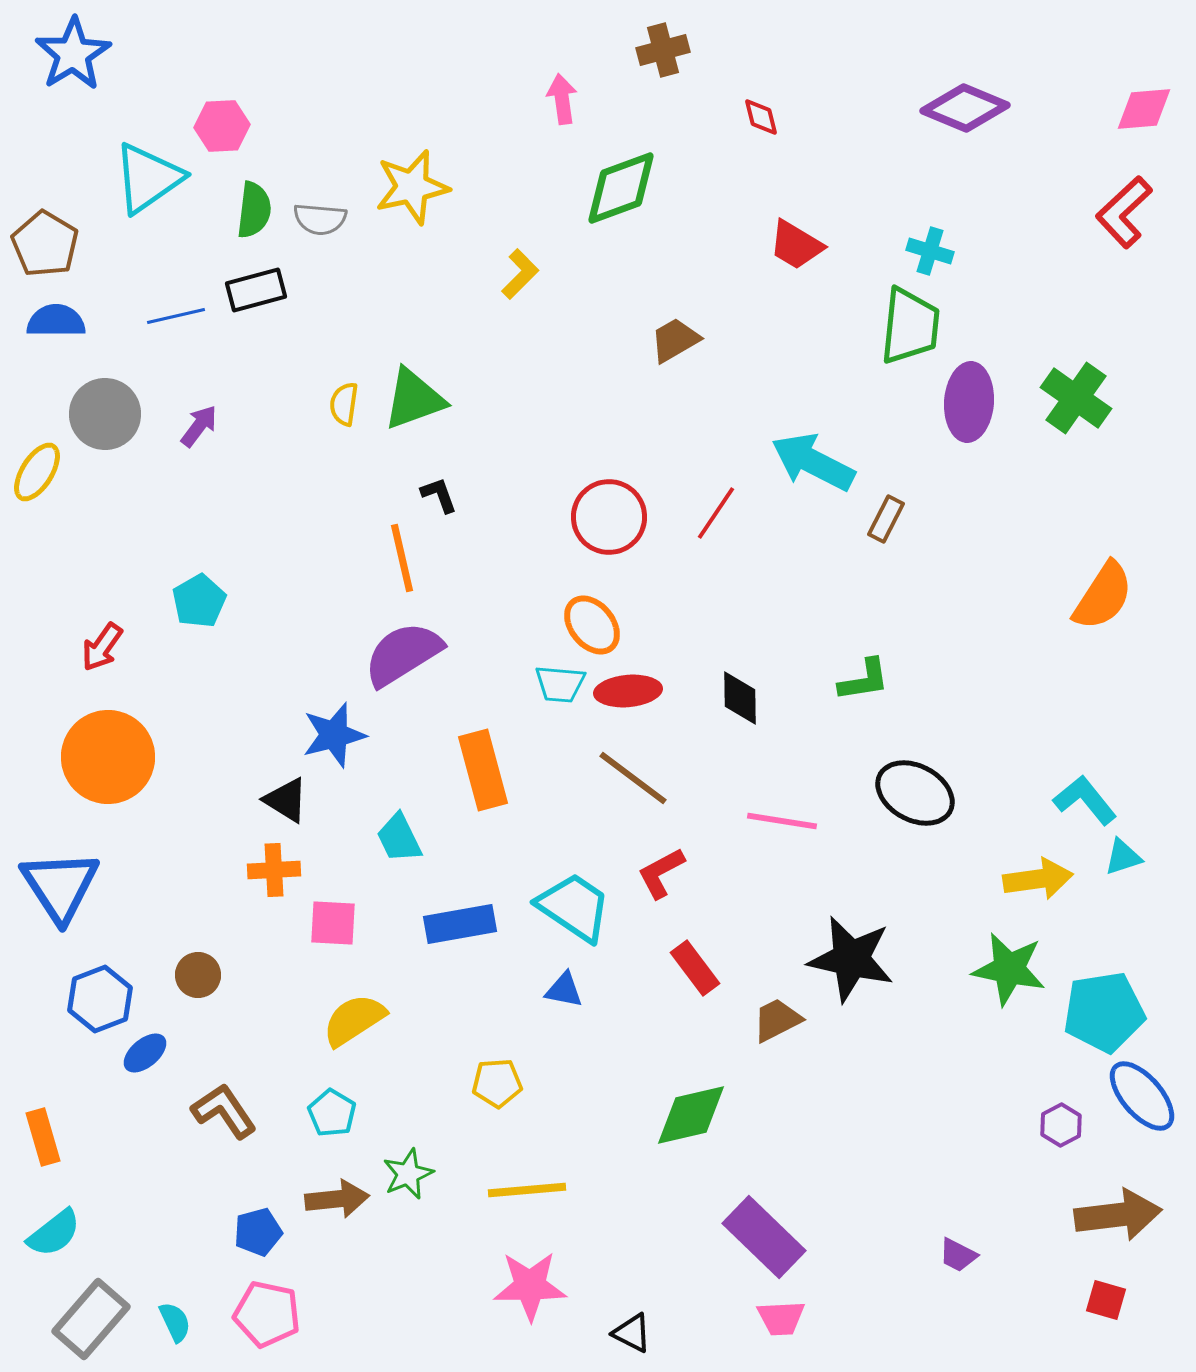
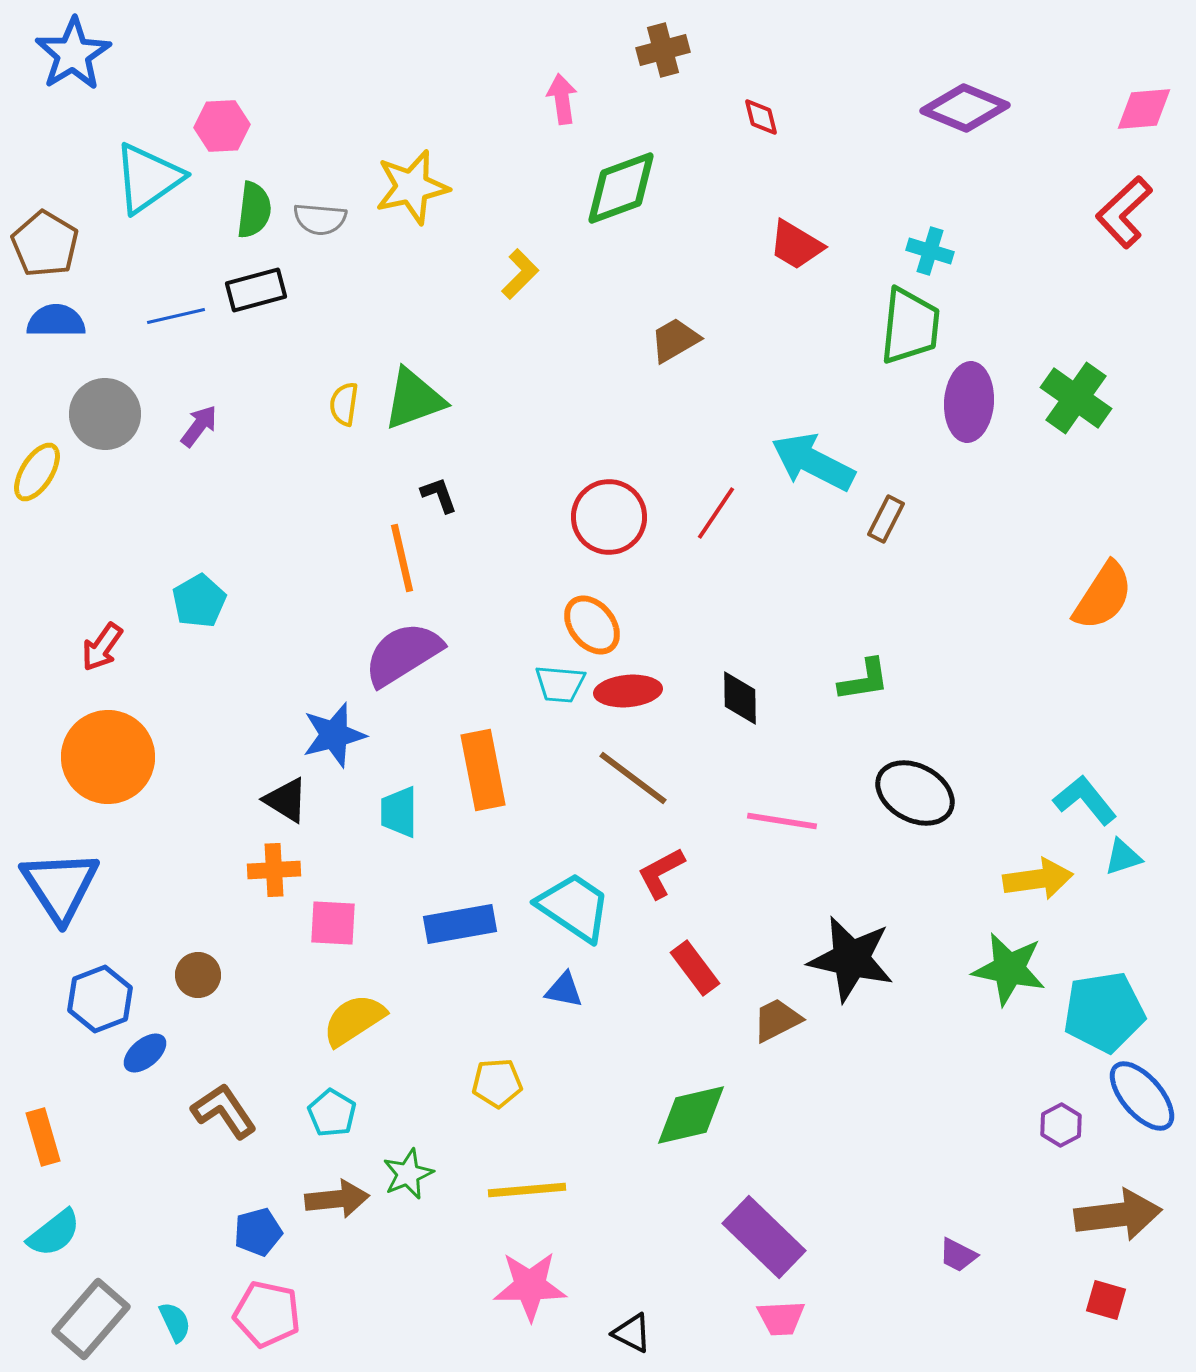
orange rectangle at (483, 770): rotated 4 degrees clockwise
cyan trapezoid at (399, 838): moved 26 px up; rotated 26 degrees clockwise
